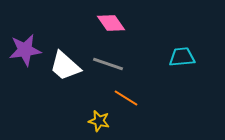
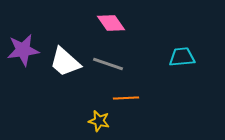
purple star: moved 2 px left
white trapezoid: moved 4 px up
orange line: rotated 35 degrees counterclockwise
